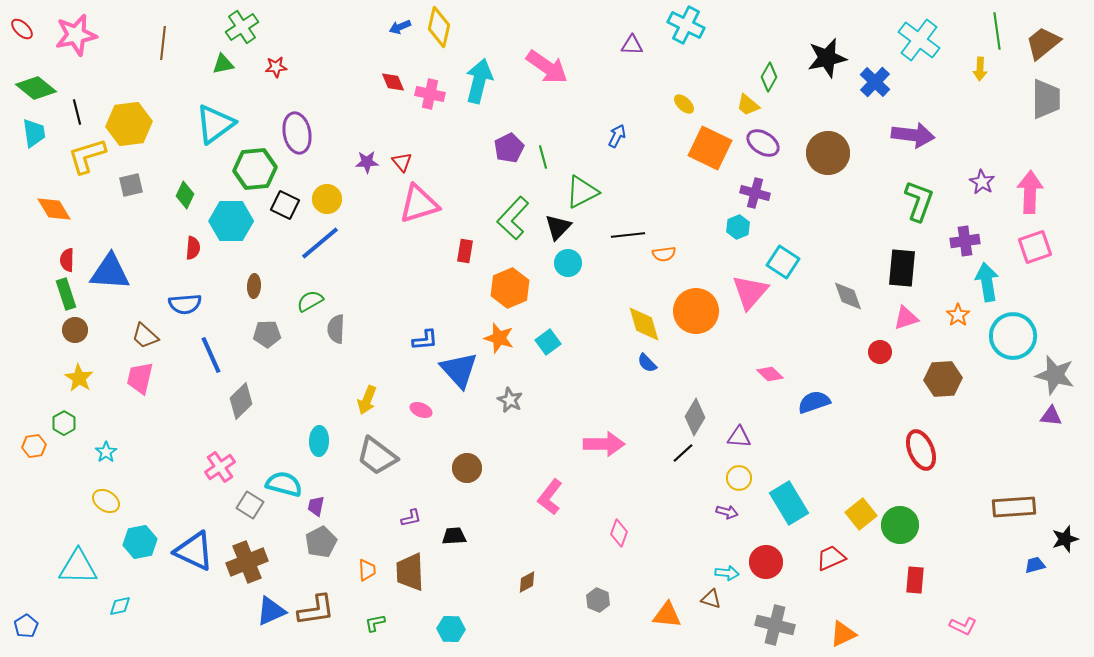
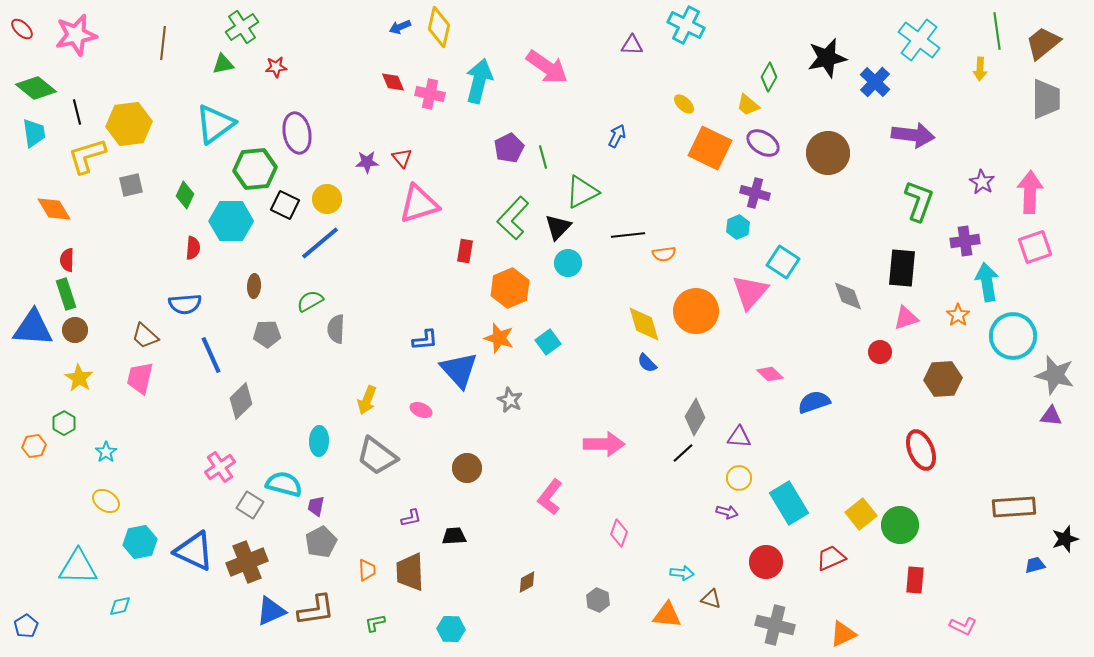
red triangle at (402, 162): moved 4 px up
blue triangle at (110, 272): moved 77 px left, 56 px down
cyan arrow at (727, 573): moved 45 px left
